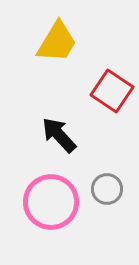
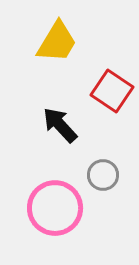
black arrow: moved 1 px right, 10 px up
gray circle: moved 4 px left, 14 px up
pink circle: moved 4 px right, 6 px down
